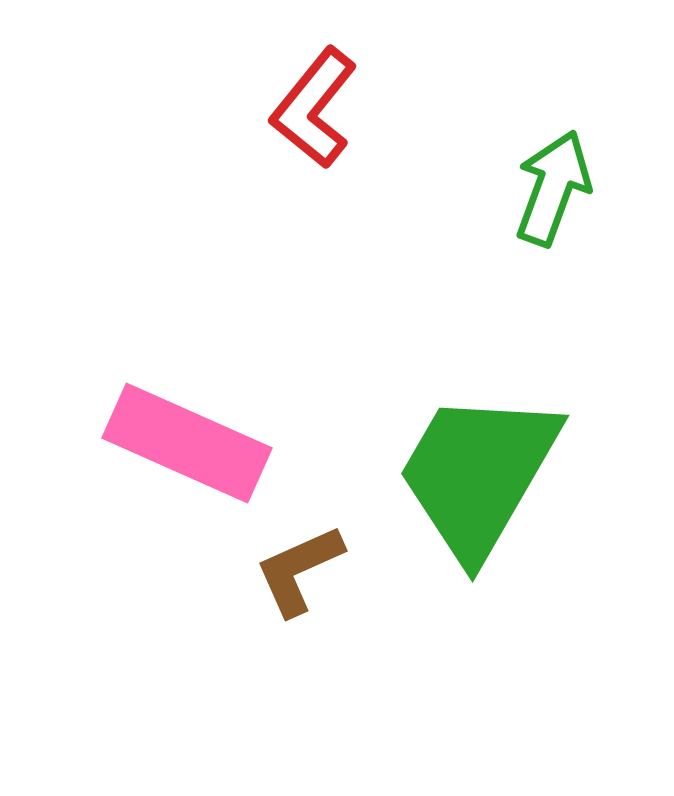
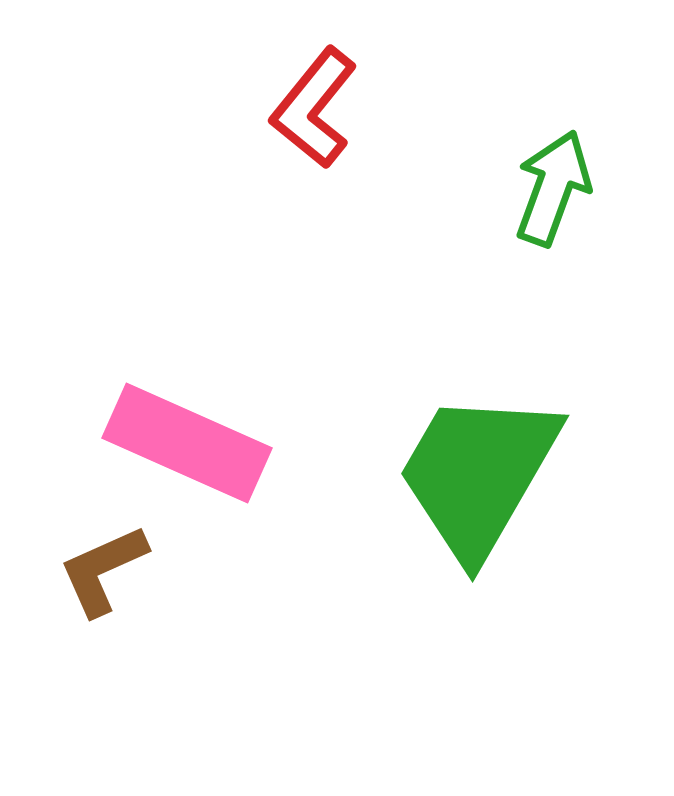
brown L-shape: moved 196 px left
